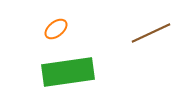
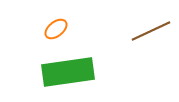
brown line: moved 2 px up
